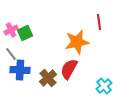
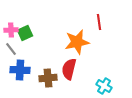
pink cross: rotated 24 degrees clockwise
gray line: moved 5 px up
red semicircle: rotated 15 degrees counterclockwise
brown cross: rotated 36 degrees clockwise
cyan cross: rotated 21 degrees counterclockwise
